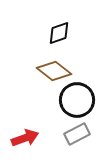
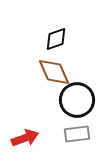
black diamond: moved 3 px left, 6 px down
brown diamond: moved 1 px down; rotated 28 degrees clockwise
gray rectangle: rotated 20 degrees clockwise
